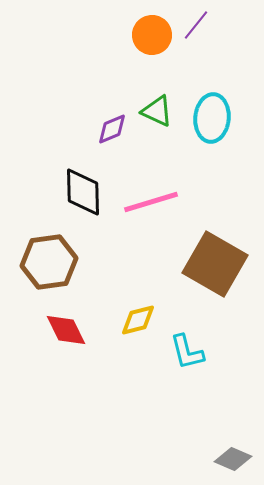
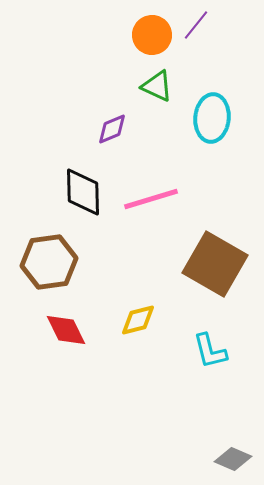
green triangle: moved 25 px up
pink line: moved 3 px up
cyan L-shape: moved 23 px right, 1 px up
